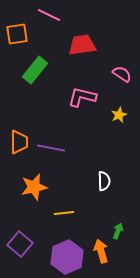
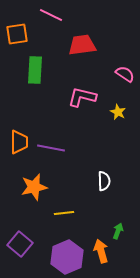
pink line: moved 2 px right
green rectangle: rotated 36 degrees counterclockwise
pink semicircle: moved 3 px right
yellow star: moved 1 px left, 3 px up; rotated 21 degrees counterclockwise
